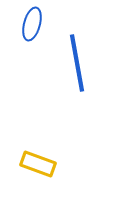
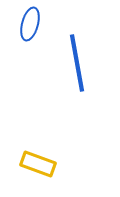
blue ellipse: moved 2 px left
